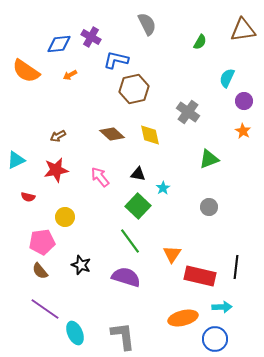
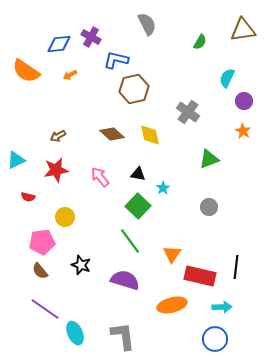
purple semicircle: moved 1 px left, 3 px down
orange ellipse: moved 11 px left, 13 px up
